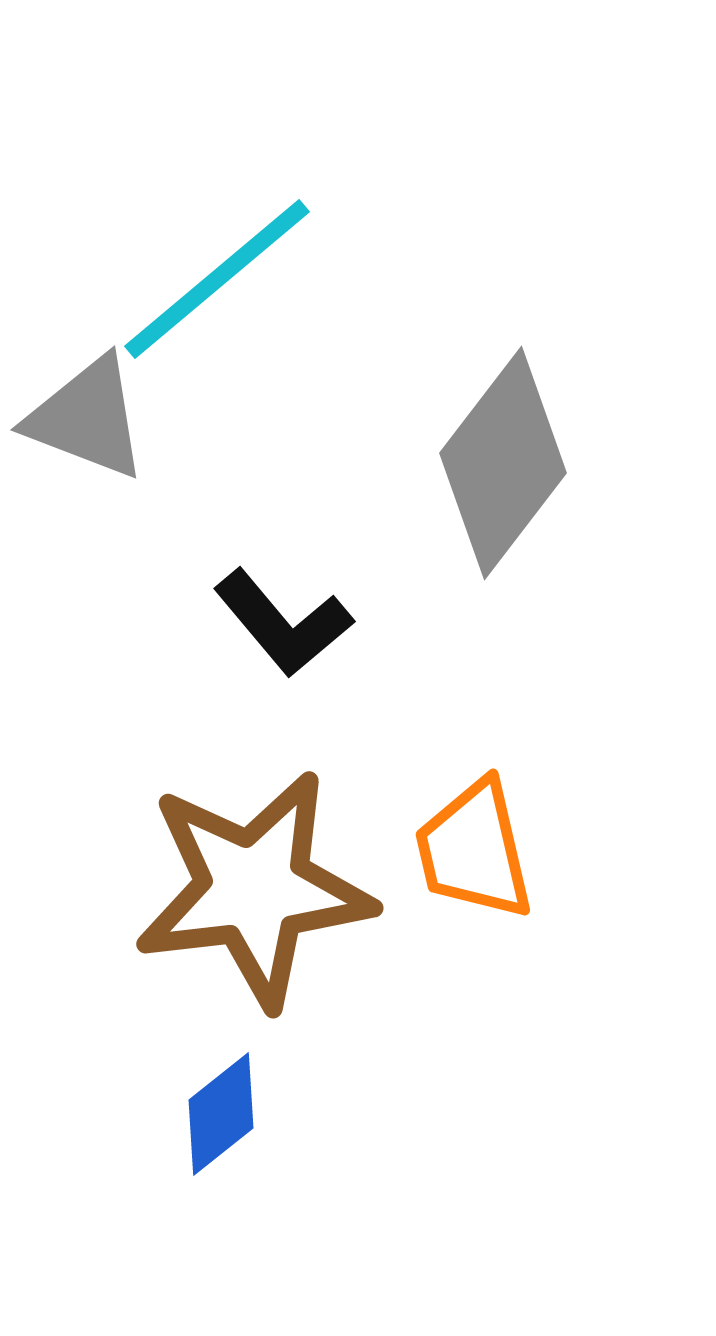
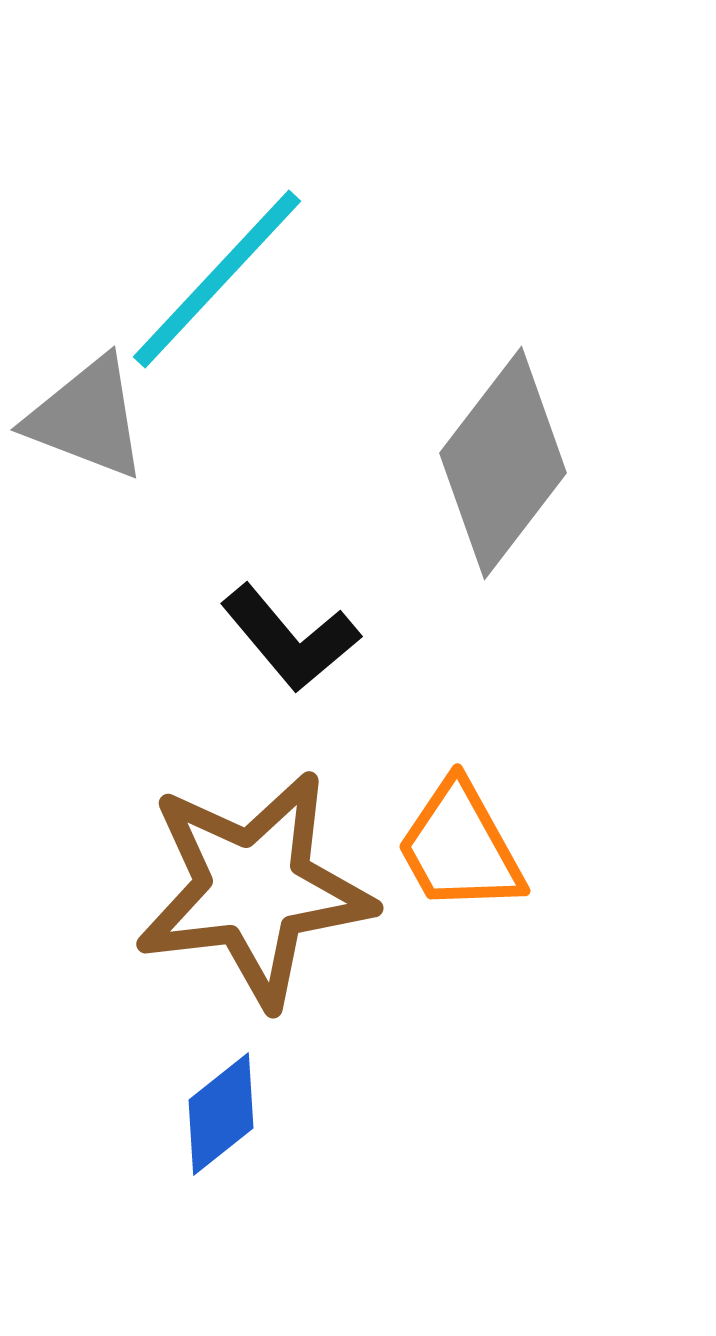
cyan line: rotated 7 degrees counterclockwise
black L-shape: moved 7 px right, 15 px down
orange trapezoid: moved 14 px left, 3 px up; rotated 16 degrees counterclockwise
